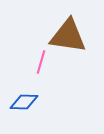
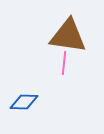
pink line: moved 23 px right, 1 px down; rotated 10 degrees counterclockwise
